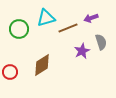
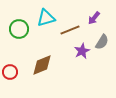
purple arrow: moved 3 px right; rotated 32 degrees counterclockwise
brown line: moved 2 px right, 2 px down
gray semicircle: moved 1 px right; rotated 49 degrees clockwise
brown diamond: rotated 10 degrees clockwise
